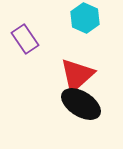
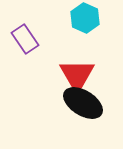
red triangle: rotated 18 degrees counterclockwise
black ellipse: moved 2 px right, 1 px up
